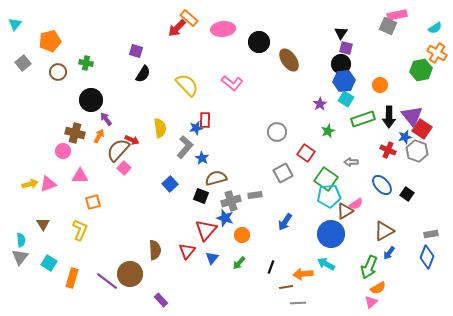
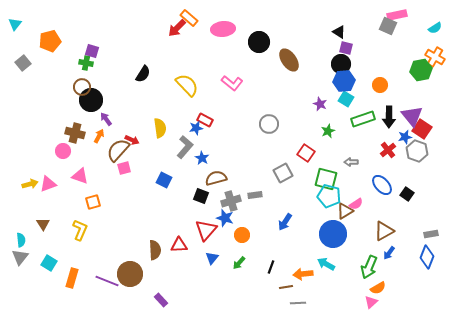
black triangle at (341, 33): moved 2 px left, 1 px up; rotated 32 degrees counterclockwise
purple square at (136, 51): moved 44 px left
orange cross at (437, 53): moved 2 px left, 4 px down
brown circle at (58, 72): moved 24 px right, 15 px down
purple star at (320, 104): rotated 16 degrees counterclockwise
red rectangle at (205, 120): rotated 63 degrees counterclockwise
gray circle at (277, 132): moved 8 px left, 8 px up
red cross at (388, 150): rotated 28 degrees clockwise
pink square at (124, 168): rotated 32 degrees clockwise
pink triangle at (80, 176): rotated 18 degrees clockwise
green square at (326, 179): rotated 20 degrees counterclockwise
blue square at (170, 184): moved 6 px left, 4 px up; rotated 21 degrees counterclockwise
cyan pentagon at (329, 196): rotated 20 degrees clockwise
blue circle at (331, 234): moved 2 px right
red triangle at (187, 251): moved 8 px left, 6 px up; rotated 48 degrees clockwise
purple line at (107, 281): rotated 15 degrees counterclockwise
